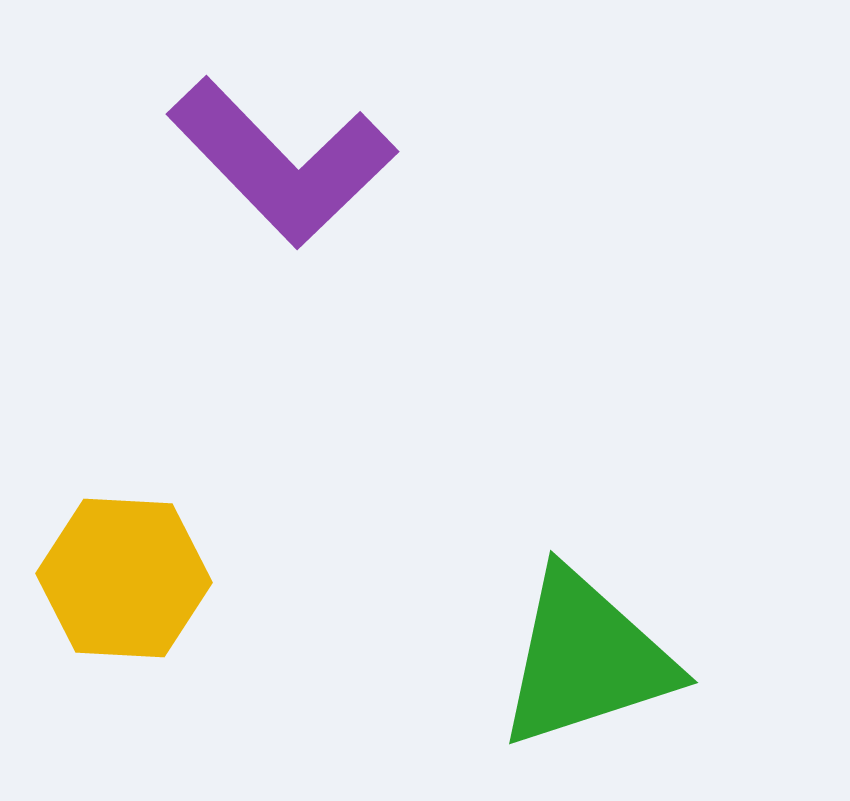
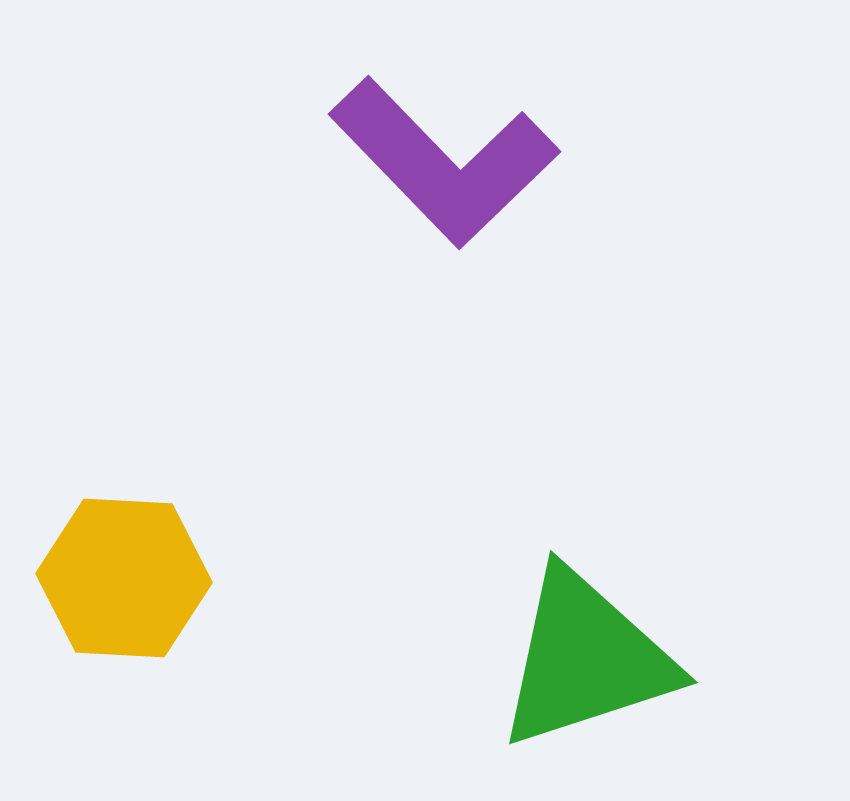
purple L-shape: moved 162 px right
